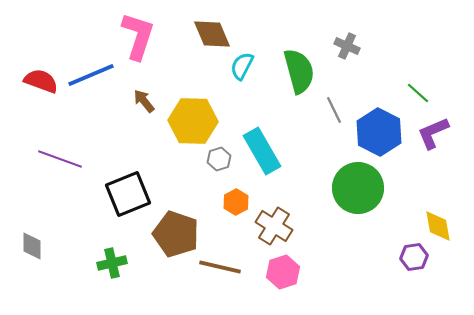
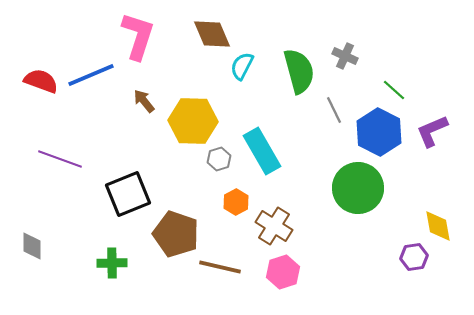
gray cross: moved 2 px left, 10 px down
green line: moved 24 px left, 3 px up
purple L-shape: moved 1 px left, 2 px up
green cross: rotated 12 degrees clockwise
